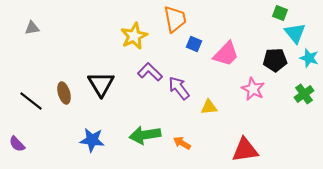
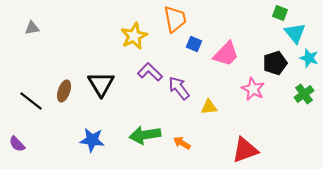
black pentagon: moved 3 px down; rotated 15 degrees counterclockwise
brown ellipse: moved 2 px up; rotated 35 degrees clockwise
red triangle: rotated 12 degrees counterclockwise
